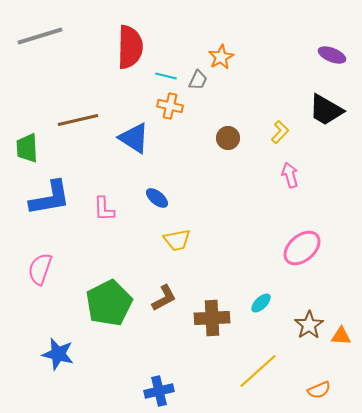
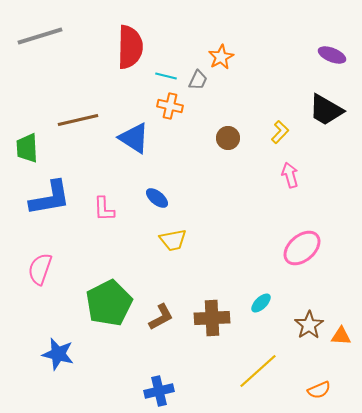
yellow trapezoid: moved 4 px left
brown L-shape: moved 3 px left, 19 px down
